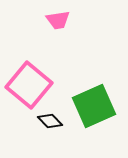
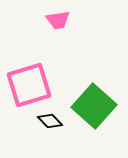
pink square: rotated 33 degrees clockwise
green square: rotated 24 degrees counterclockwise
